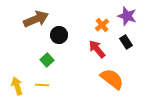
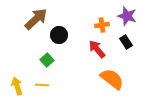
brown arrow: rotated 20 degrees counterclockwise
orange cross: rotated 32 degrees clockwise
